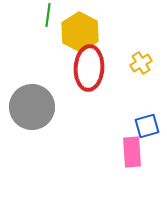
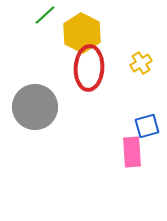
green line: moved 3 px left; rotated 40 degrees clockwise
yellow hexagon: moved 2 px right, 1 px down
gray circle: moved 3 px right
